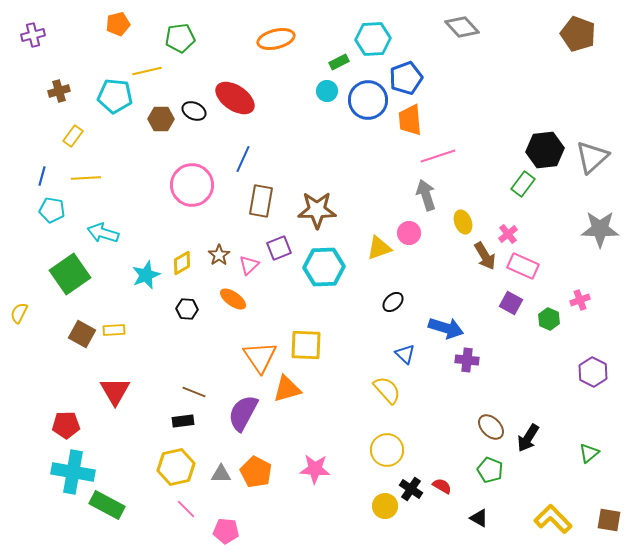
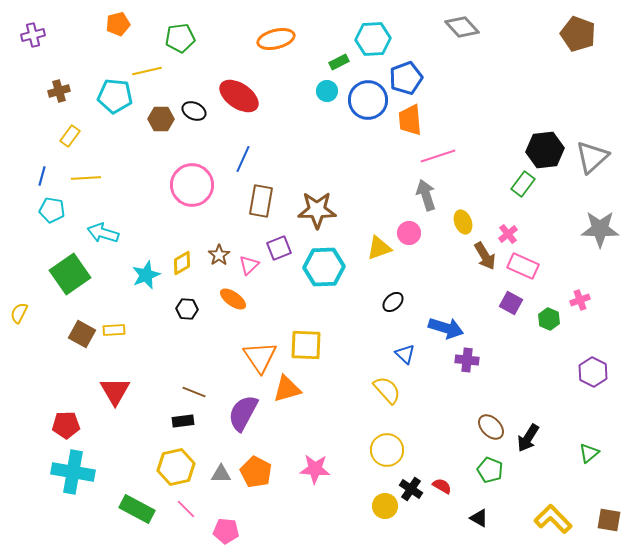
red ellipse at (235, 98): moved 4 px right, 2 px up
yellow rectangle at (73, 136): moved 3 px left
green rectangle at (107, 505): moved 30 px right, 4 px down
